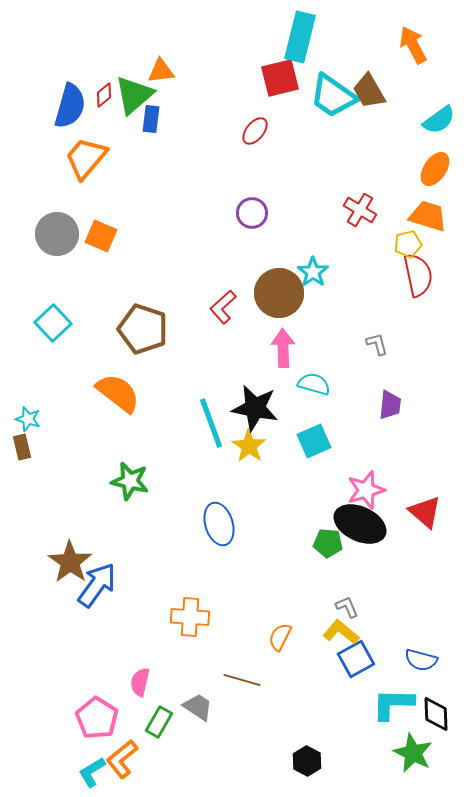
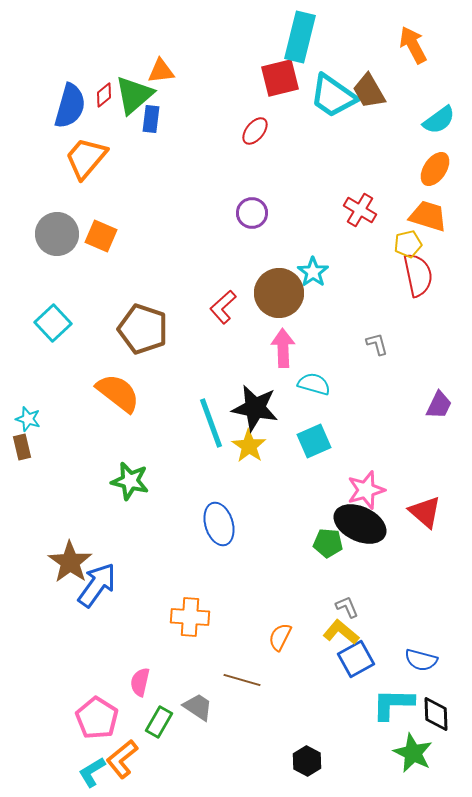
purple trapezoid at (390, 405): moved 49 px right; rotated 20 degrees clockwise
